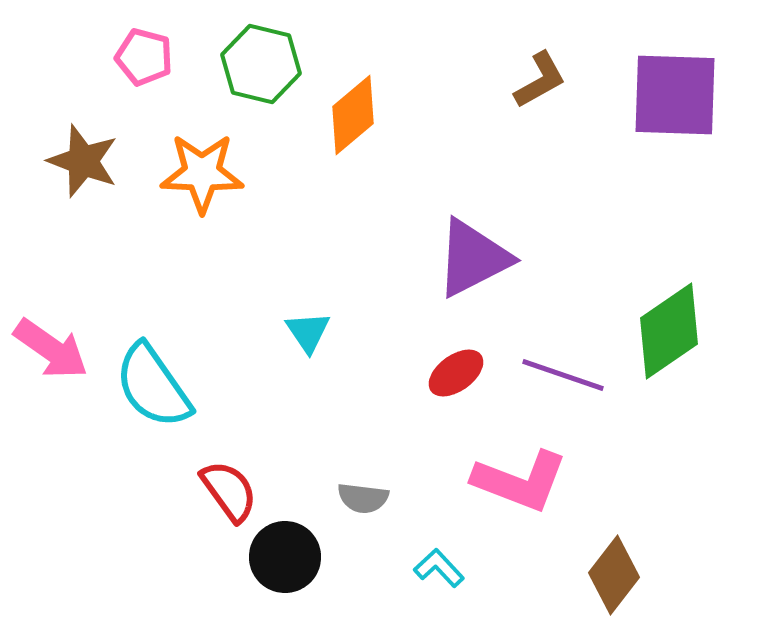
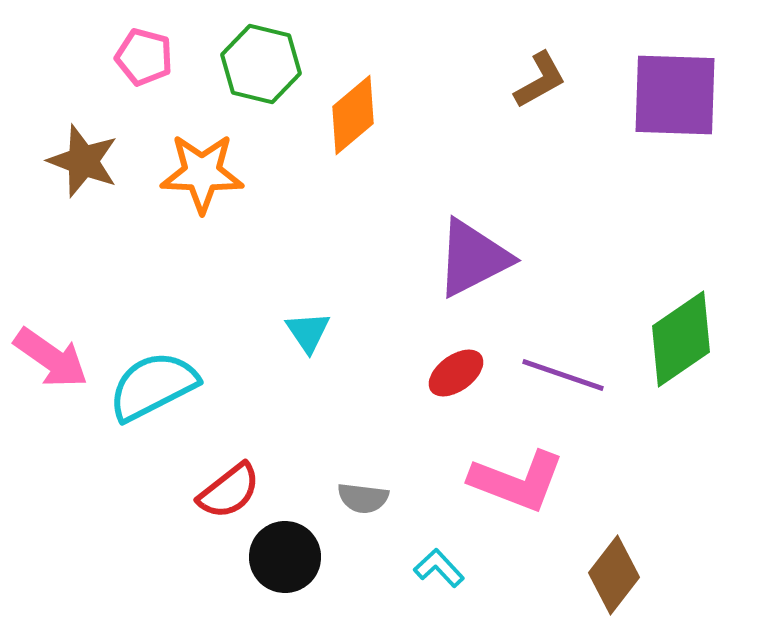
green diamond: moved 12 px right, 8 px down
pink arrow: moved 9 px down
cyan semicircle: rotated 98 degrees clockwise
pink L-shape: moved 3 px left
red semicircle: rotated 88 degrees clockwise
